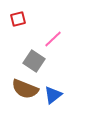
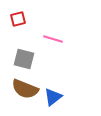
pink line: rotated 60 degrees clockwise
gray square: moved 10 px left, 2 px up; rotated 20 degrees counterclockwise
blue triangle: moved 2 px down
